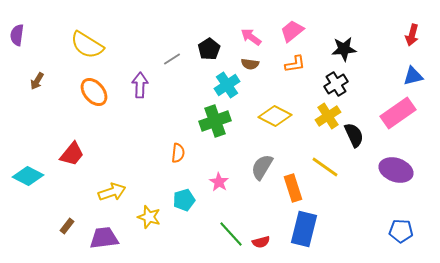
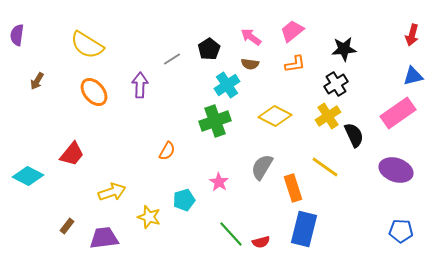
orange semicircle: moved 11 px left, 2 px up; rotated 24 degrees clockwise
